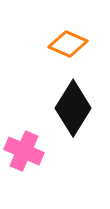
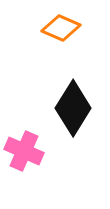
orange diamond: moved 7 px left, 16 px up
